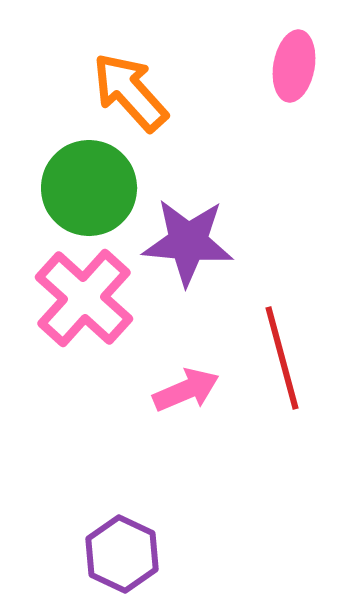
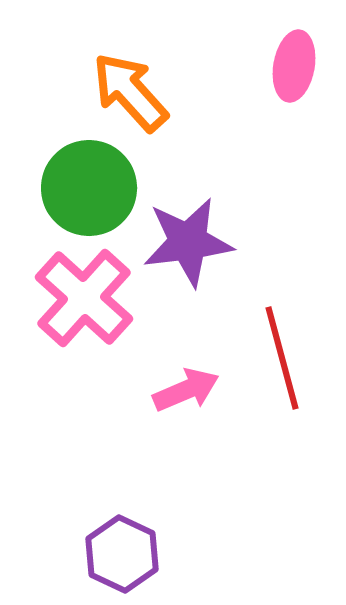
purple star: rotated 12 degrees counterclockwise
